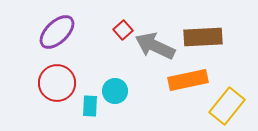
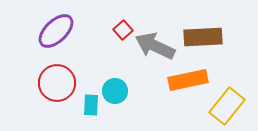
purple ellipse: moved 1 px left, 1 px up
cyan rectangle: moved 1 px right, 1 px up
